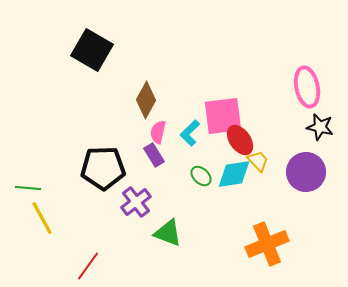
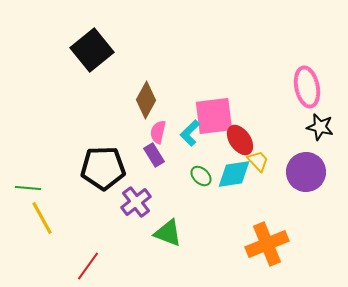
black square: rotated 21 degrees clockwise
pink square: moved 9 px left
